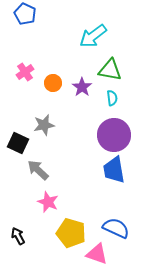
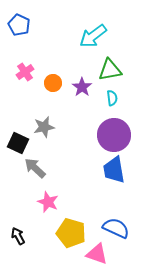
blue pentagon: moved 6 px left, 11 px down
green triangle: rotated 20 degrees counterclockwise
gray star: moved 2 px down
gray arrow: moved 3 px left, 2 px up
